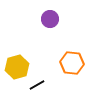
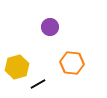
purple circle: moved 8 px down
black line: moved 1 px right, 1 px up
